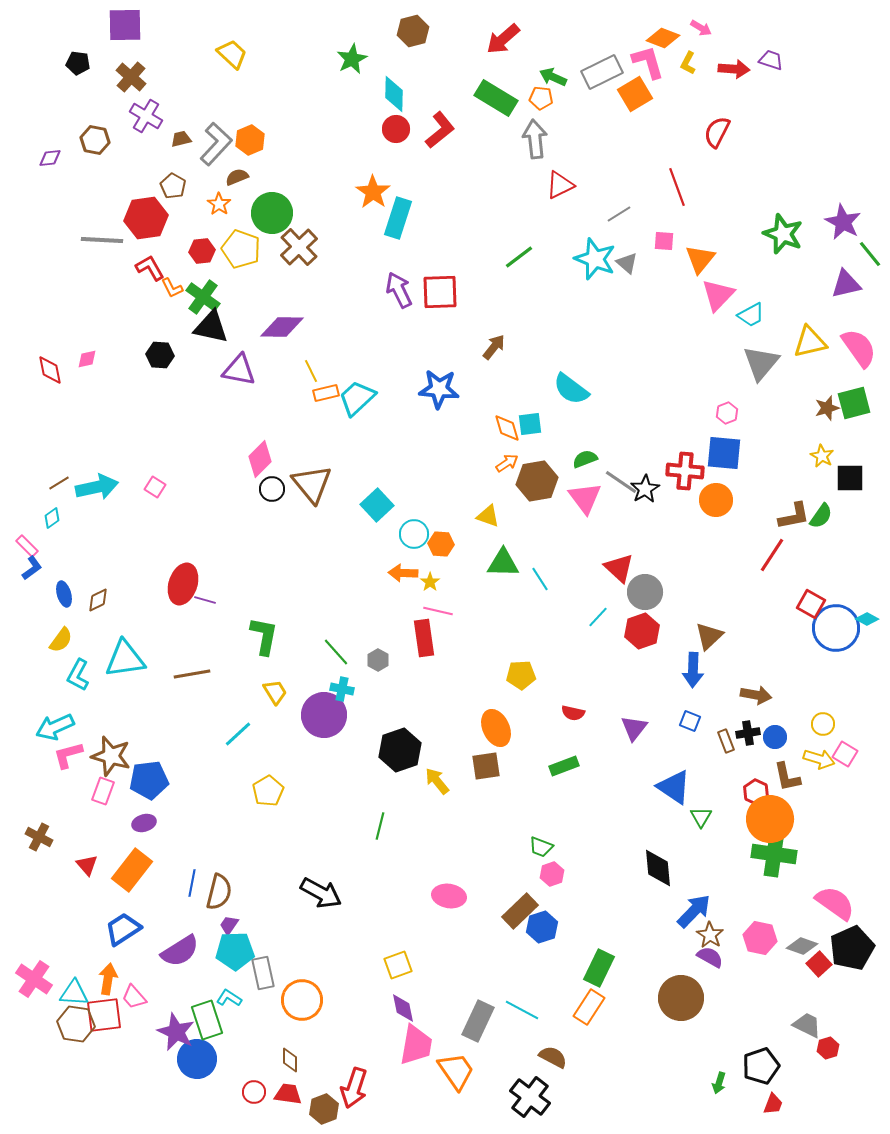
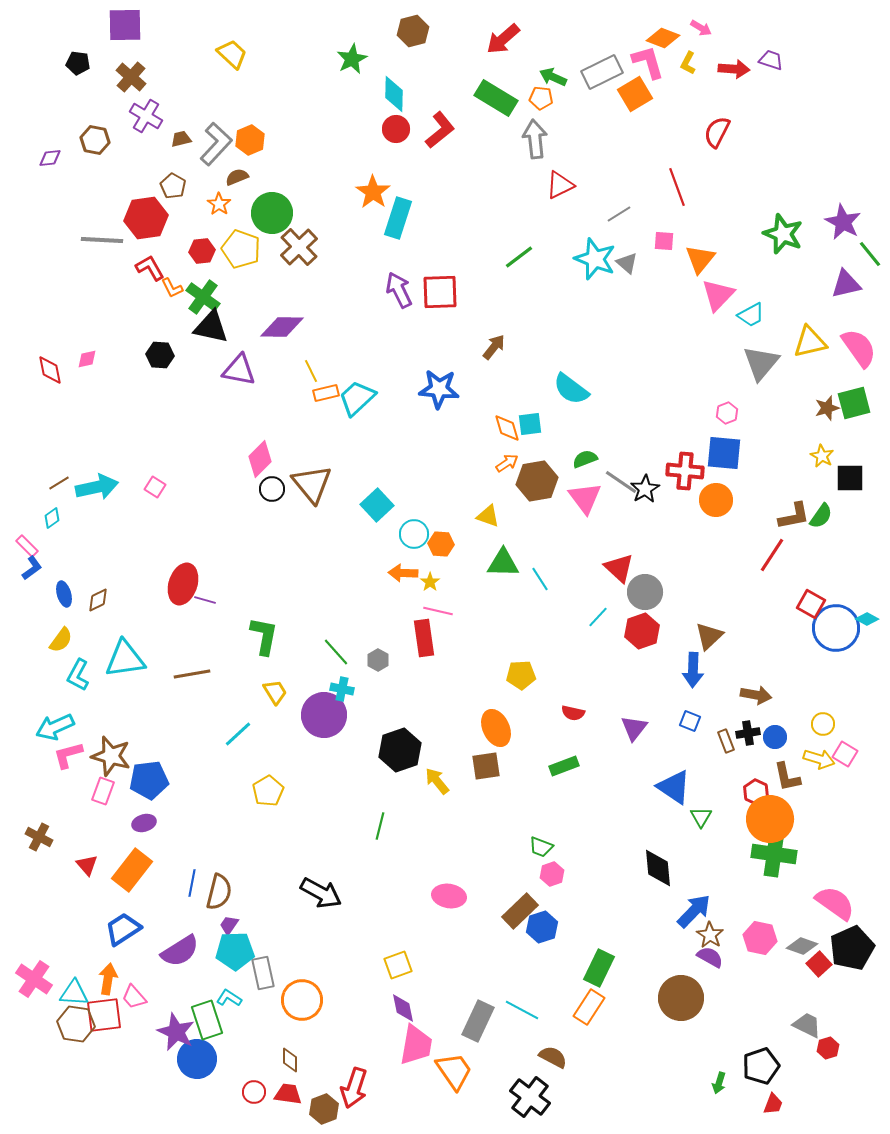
orange trapezoid at (456, 1071): moved 2 px left
